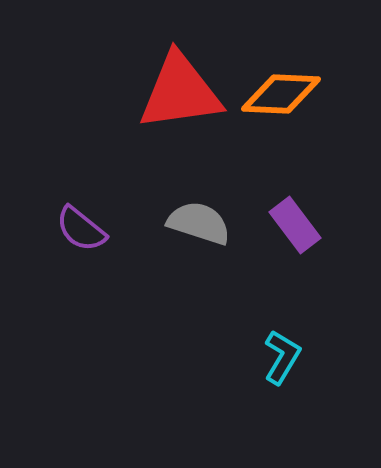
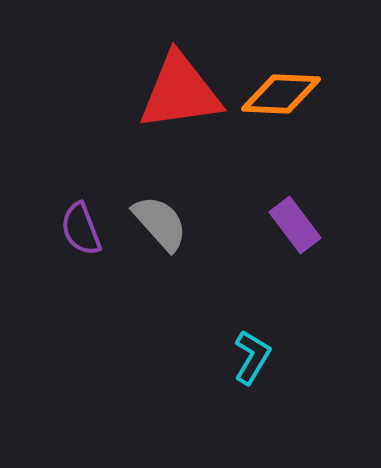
gray semicircle: moved 39 px left; rotated 30 degrees clockwise
purple semicircle: rotated 30 degrees clockwise
cyan L-shape: moved 30 px left
